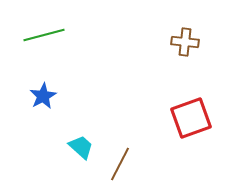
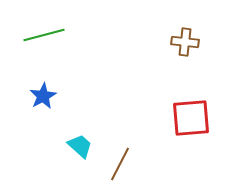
red square: rotated 15 degrees clockwise
cyan trapezoid: moved 1 px left, 1 px up
